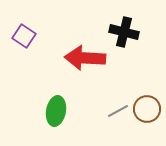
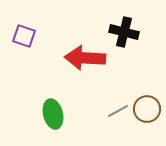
purple square: rotated 15 degrees counterclockwise
green ellipse: moved 3 px left, 3 px down; rotated 24 degrees counterclockwise
